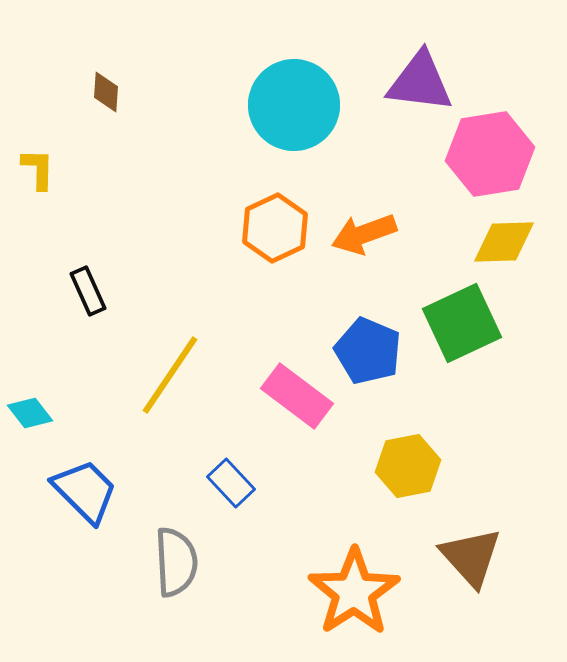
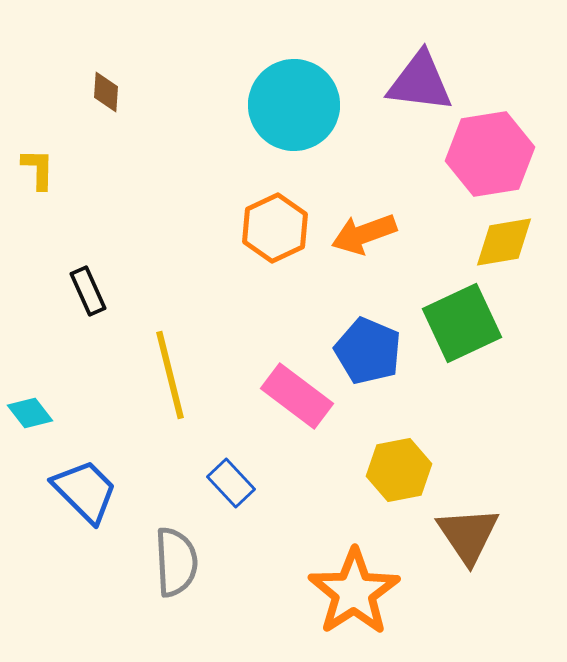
yellow diamond: rotated 8 degrees counterclockwise
yellow line: rotated 48 degrees counterclockwise
yellow hexagon: moved 9 px left, 4 px down
brown triangle: moved 3 px left, 22 px up; rotated 8 degrees clockwise
